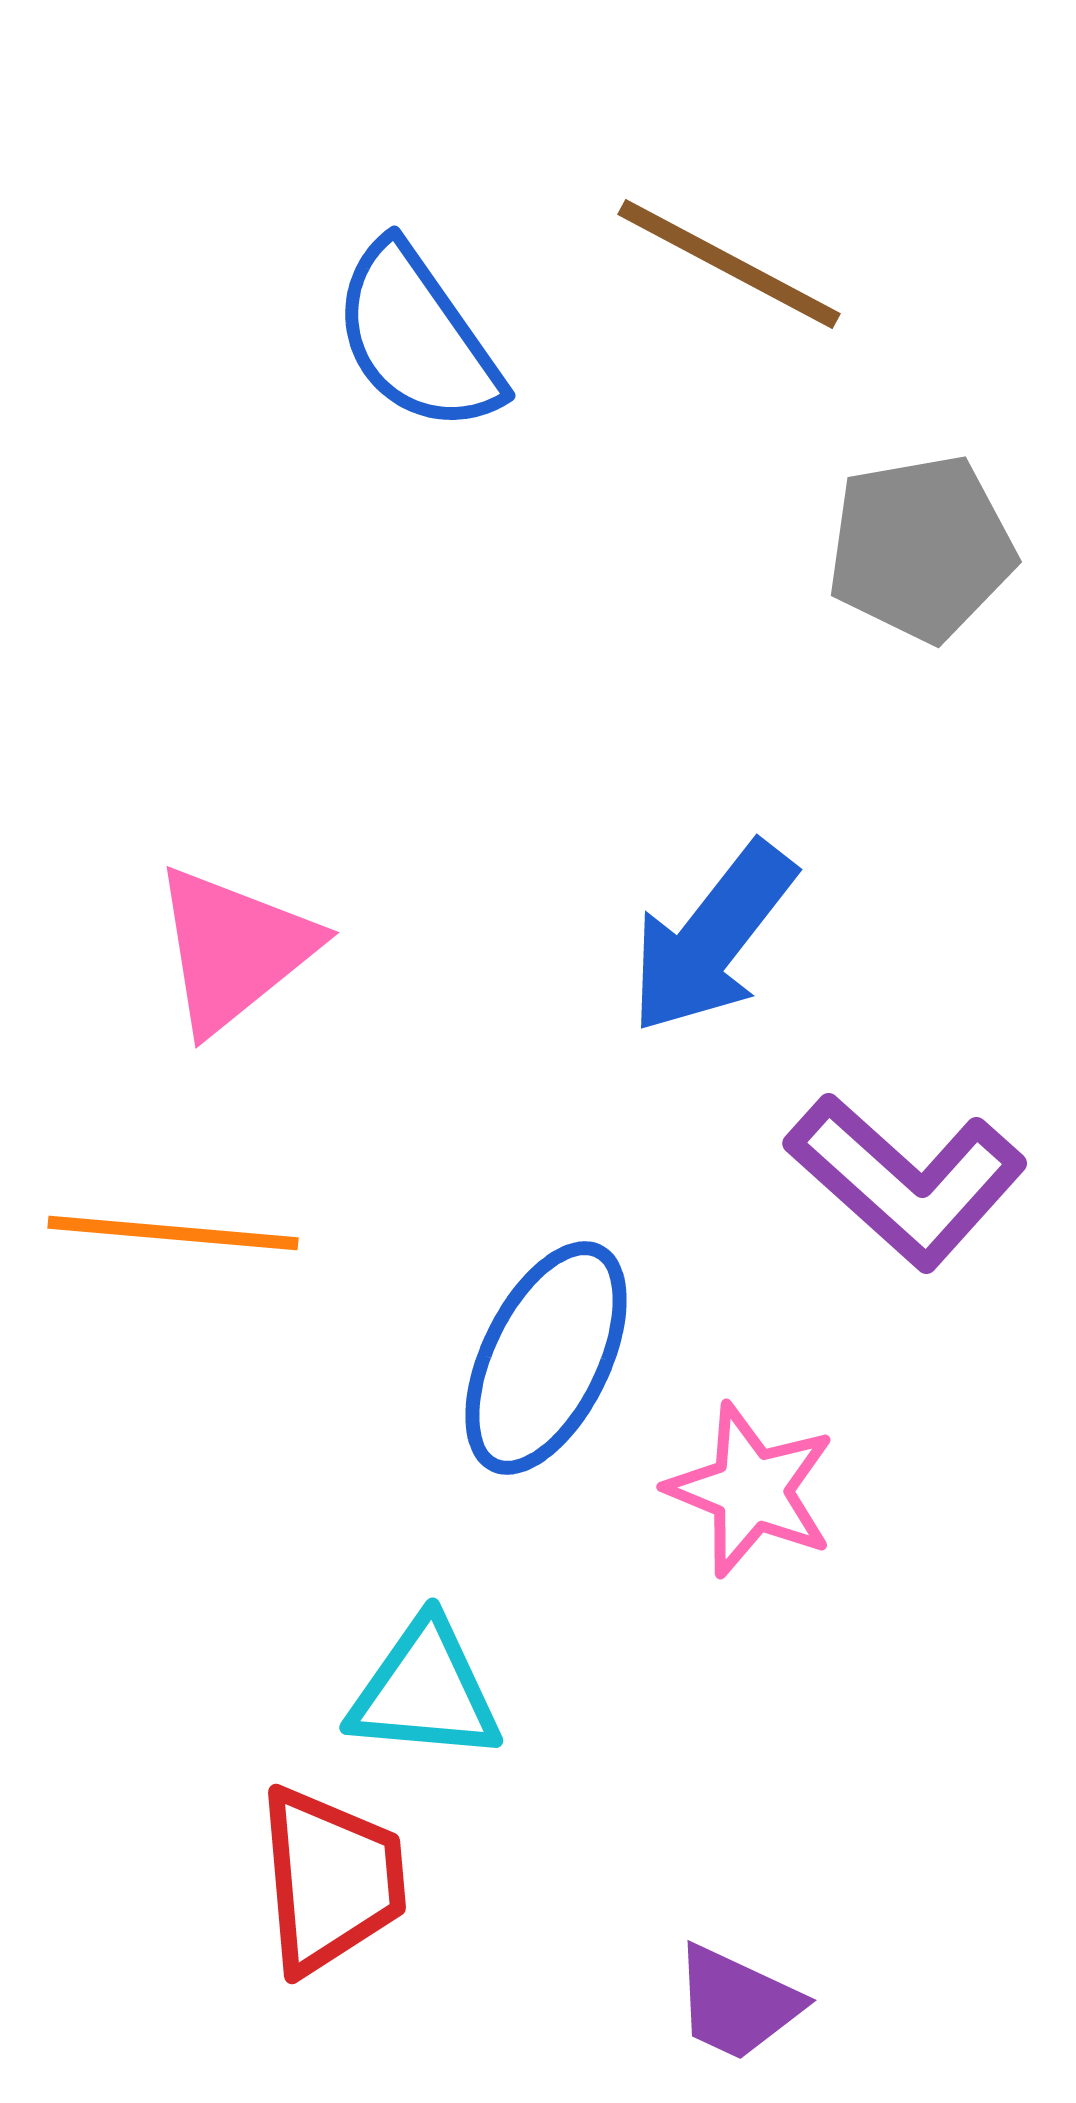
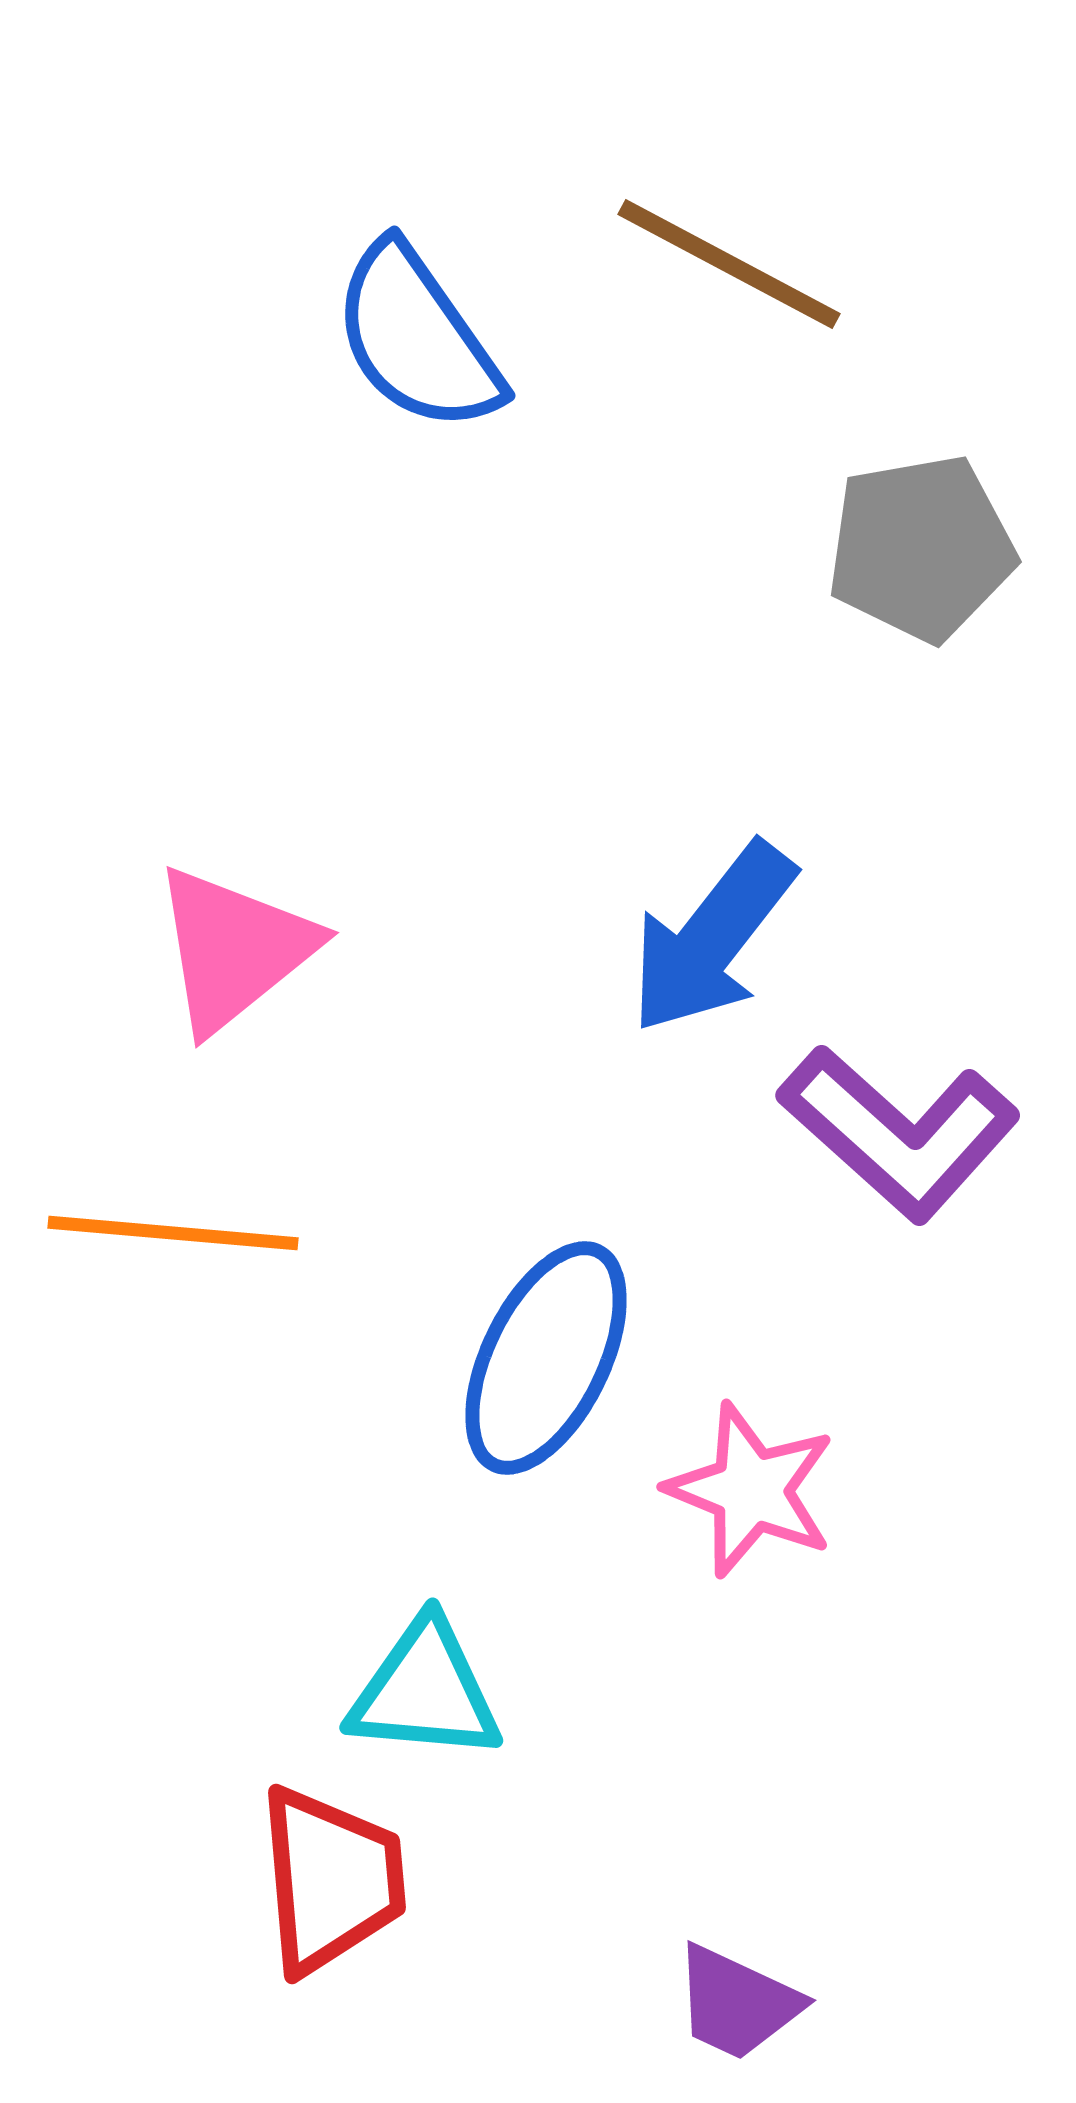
purple L-shape: moved 7 px left, 48 px up
